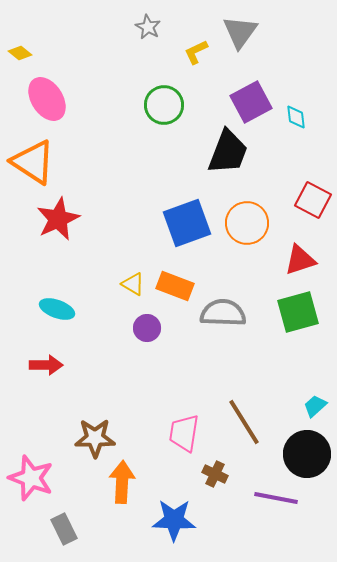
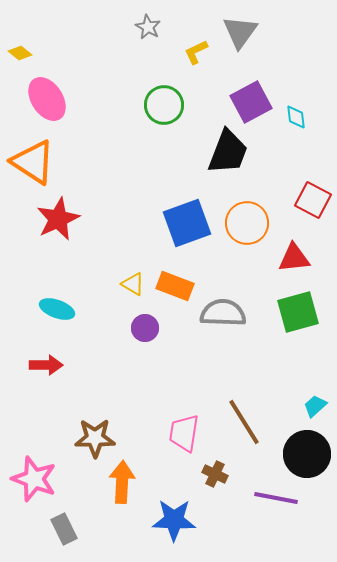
red triangle: moved 6 px left, 2 px up; rotated 12 degrees clockwise
purple circle: moved 2 px left
pink star: moved 3 px right, 1 px down
